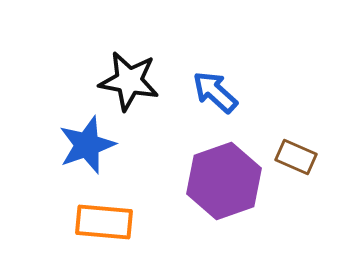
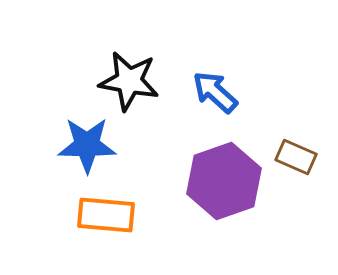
blue star: rotated 20 degrees clockwise
orange rectangle: moved 2 px right, 7 px up
